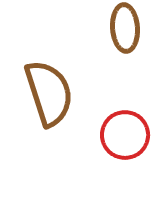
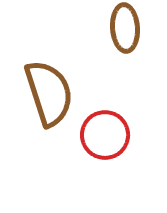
red circle: moved 20 px left
